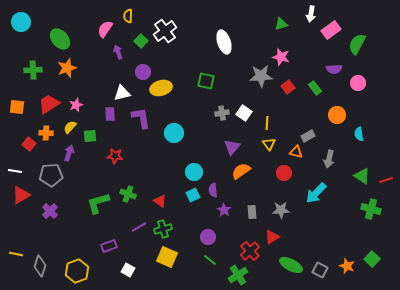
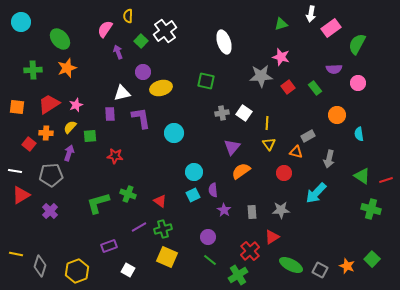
pink rectangle at (331, 30): moved 2 px up
